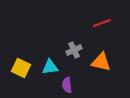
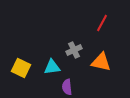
red line: rotated 42 degrees counterclockwise
cyan triangle: moved 2 px right
purple semicircle: moved 2 px down
